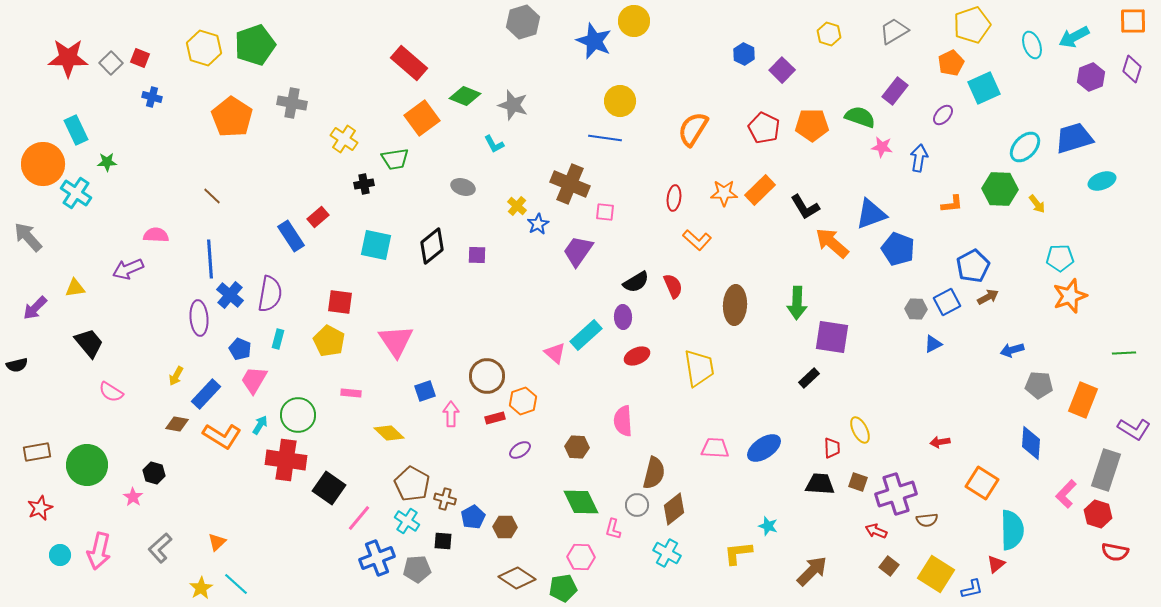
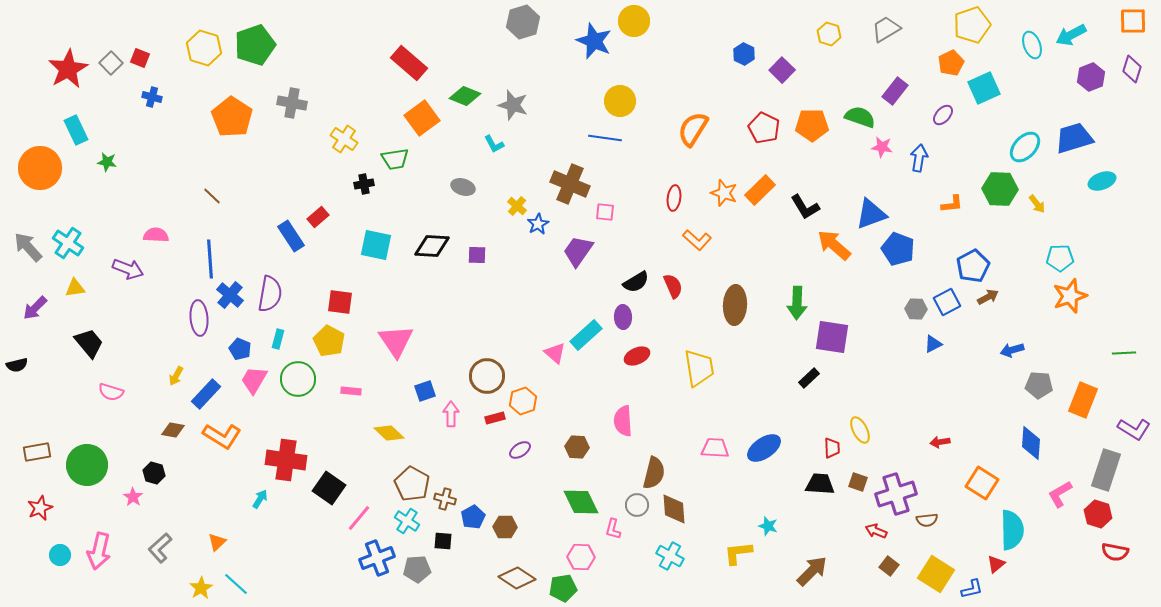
gray trapezoid at (894, 31): moved 8 px left, 2 px up
cyan arrow at (1074, 37): moved 3 px left, 2 px up
red star at (68, 58): moved 11 px down; rotated 30 degrees counterclockwise
green star at (107, 162): rotated 12 degrees clockwise
orange circle at (43, 164): moved 3 px left, 4 px down
cyan cross at (76, 193): moved 8 px left, 50 px down
orange star at (724, 193): rotated 20 degrees clockwise
gray arrow at (28, 237): moved 10 px down
orange arrow at (832, 243): moved 2 px right, 2 px down
black diamond at (432, 246): rotated 42 degrees clockwise
purple arrow at (128, 269): rotated 136 degrees counterclockwise
pink semicircle at (111, 392): rotated 15 degrees counterclockwise
pink rectangle at (351, 393): moved 2 px up
green circle at (298, 415): moved 36 px up
brown diamond at (177, 424): moved 4 px left, 6 px down
cyan arrow at (260, 425): moved 74 px down
pink L-shape at (1066, 494): moved 6 px left; rotated 16 degrees clockwise
brown diamond at (674, 509): rotated 56 degrees counterclockwise
cyan cross at (667, 553): moved 3 px right, 3 px down
